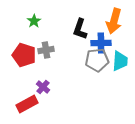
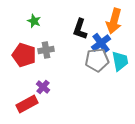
green star: rotated 16 degrees counterclockwise
blue cross: rotated 36 degrees counterclockwise
cyan trapezoid: rotated 15 degrees counterclockwise
